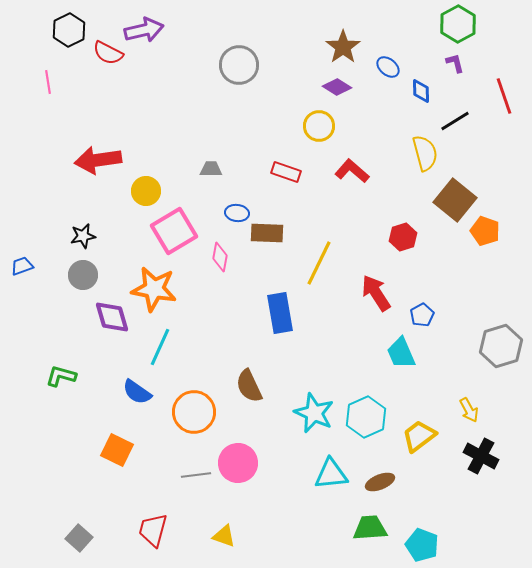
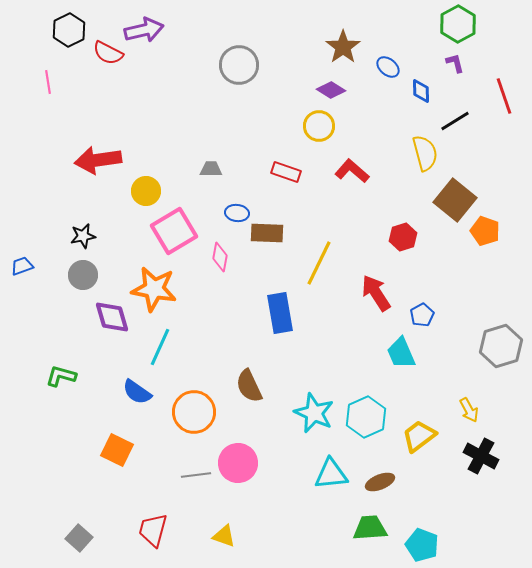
purple diamond at (337, 87): moved 6 px left, 3 px down
